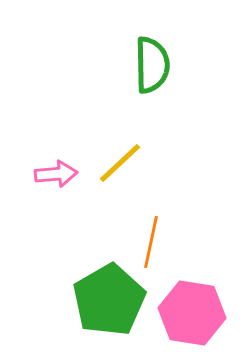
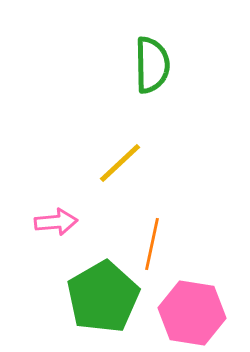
pink arrow: moved 48 px down
orange line: moved 1 px right, 2 px down
green pentagon: moved 6 px left, 3 px up
